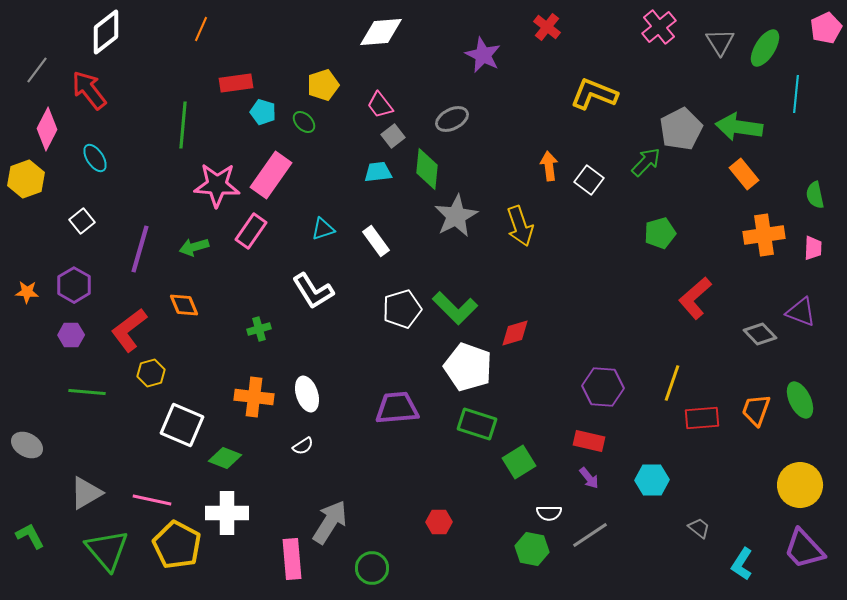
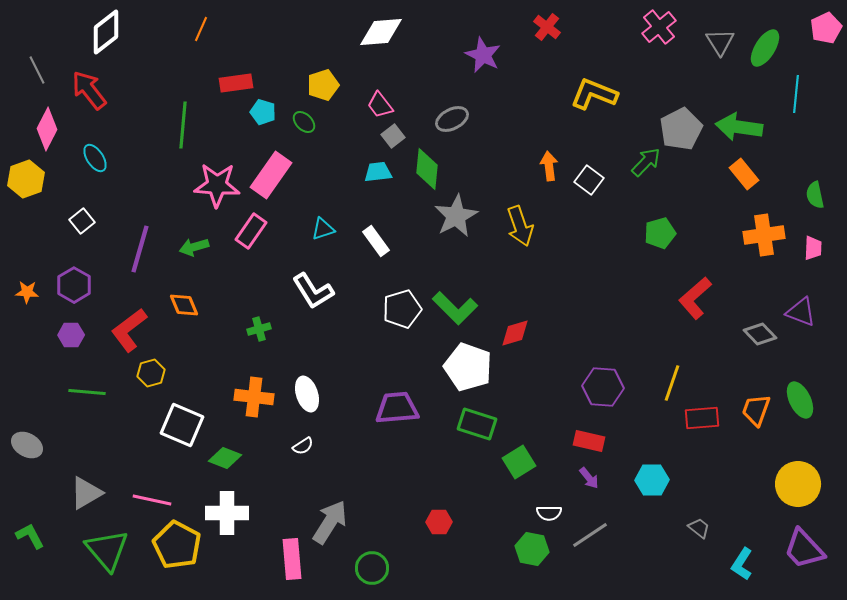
gray line at (37, 70): rotated 64 degrees counterclockwise
yellow circle at (800, 485): moved 2 px left, 1 px up
